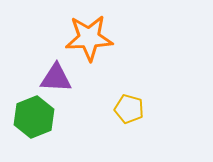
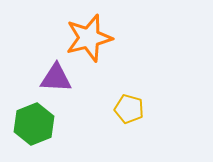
orange star: rotated 12 degrees counterclockwise
green hexagon: moved 7 px down
